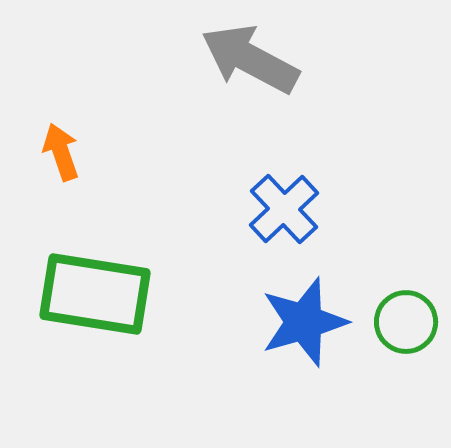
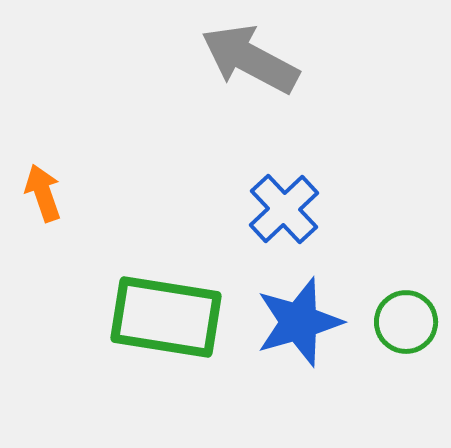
orange arrow: moved 18 px left, 41 px down
green rectangle: moved 71 px right, 23 px down
blue star: moved 5 px left
